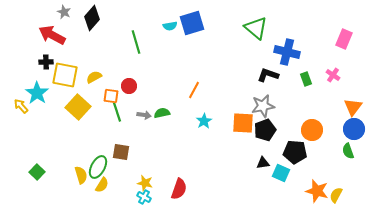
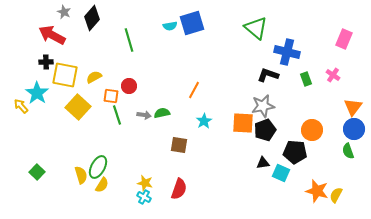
green line at (136, 42): moved 7 px left, 2 px up
green line at (117, 112): moved 3 px down
brown square at (121, 152): moved 58 px right, 7 px up
